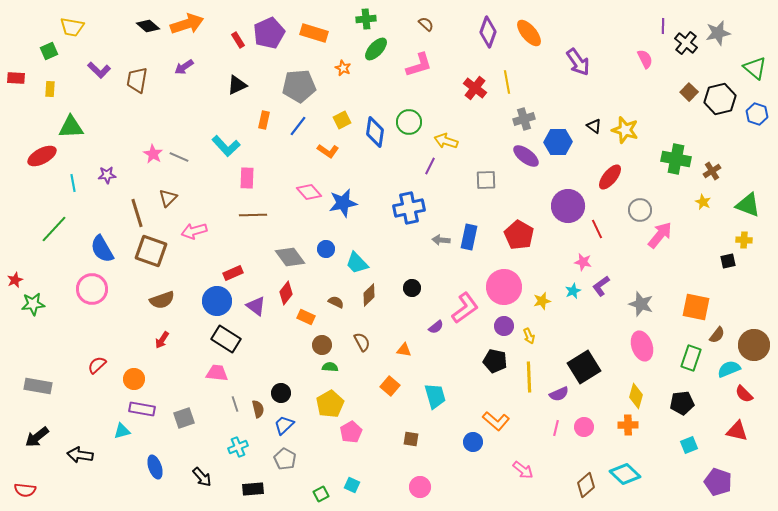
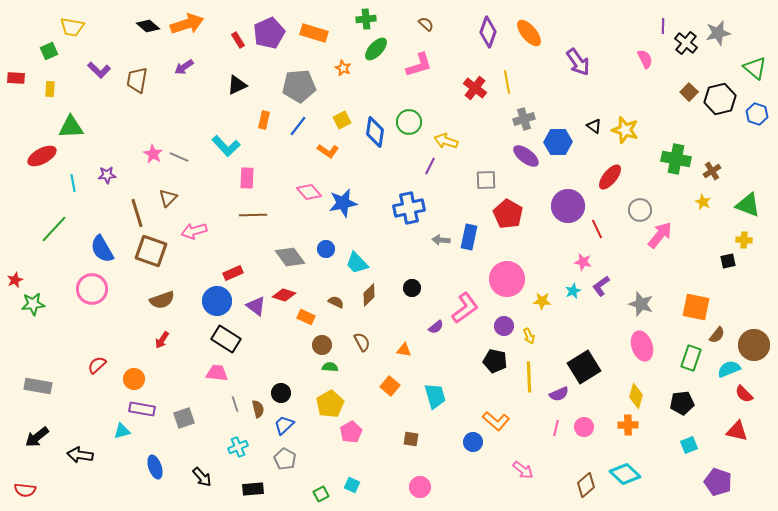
red pentagon at (519, 235): moved 11 px left, 21 px up
pink circle at (504, 287): moved 3 px right, 8 px up
red diamond at (286, 293): moved 2 px left, 2 px down; rotated 70 degrees clockwise
yellow star at (542, 301): rotated 18 degrees clockwise
